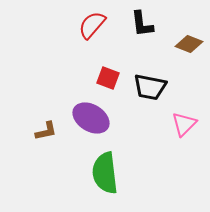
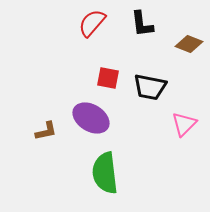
red semicircle: moved 2 px up
red square: rotated 10 degrees counterclockwise
